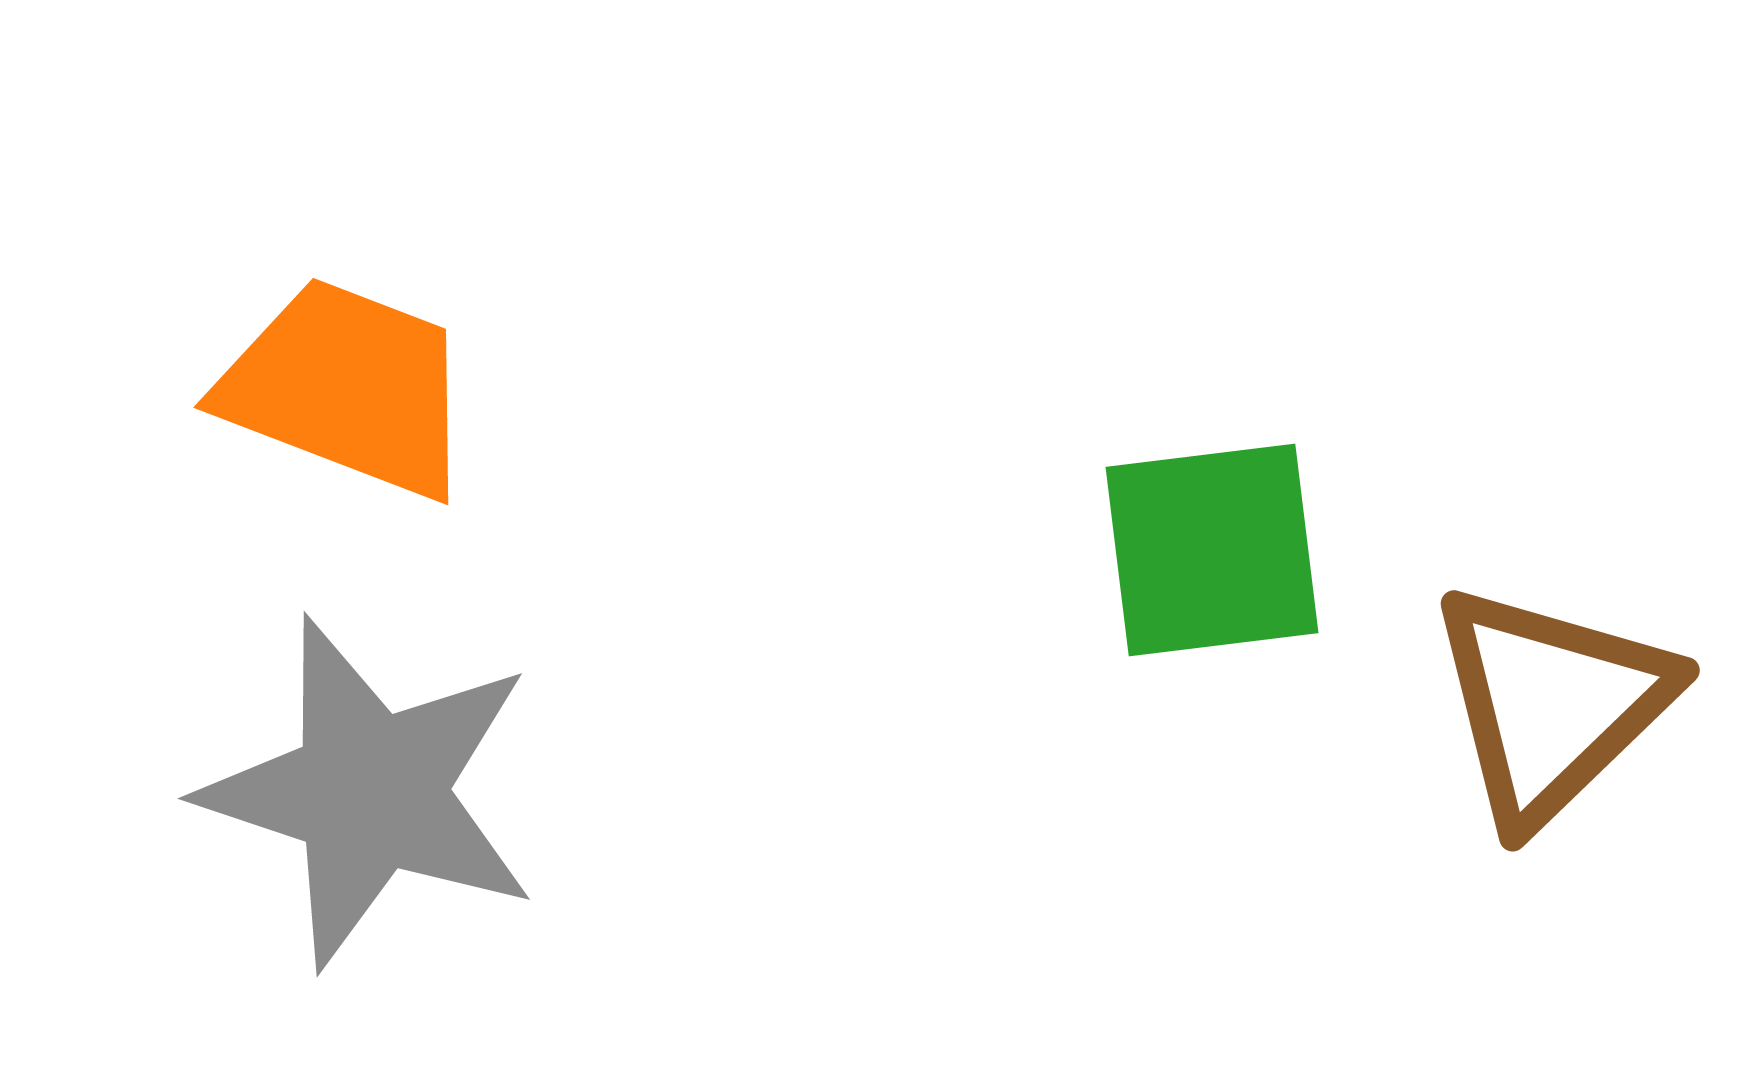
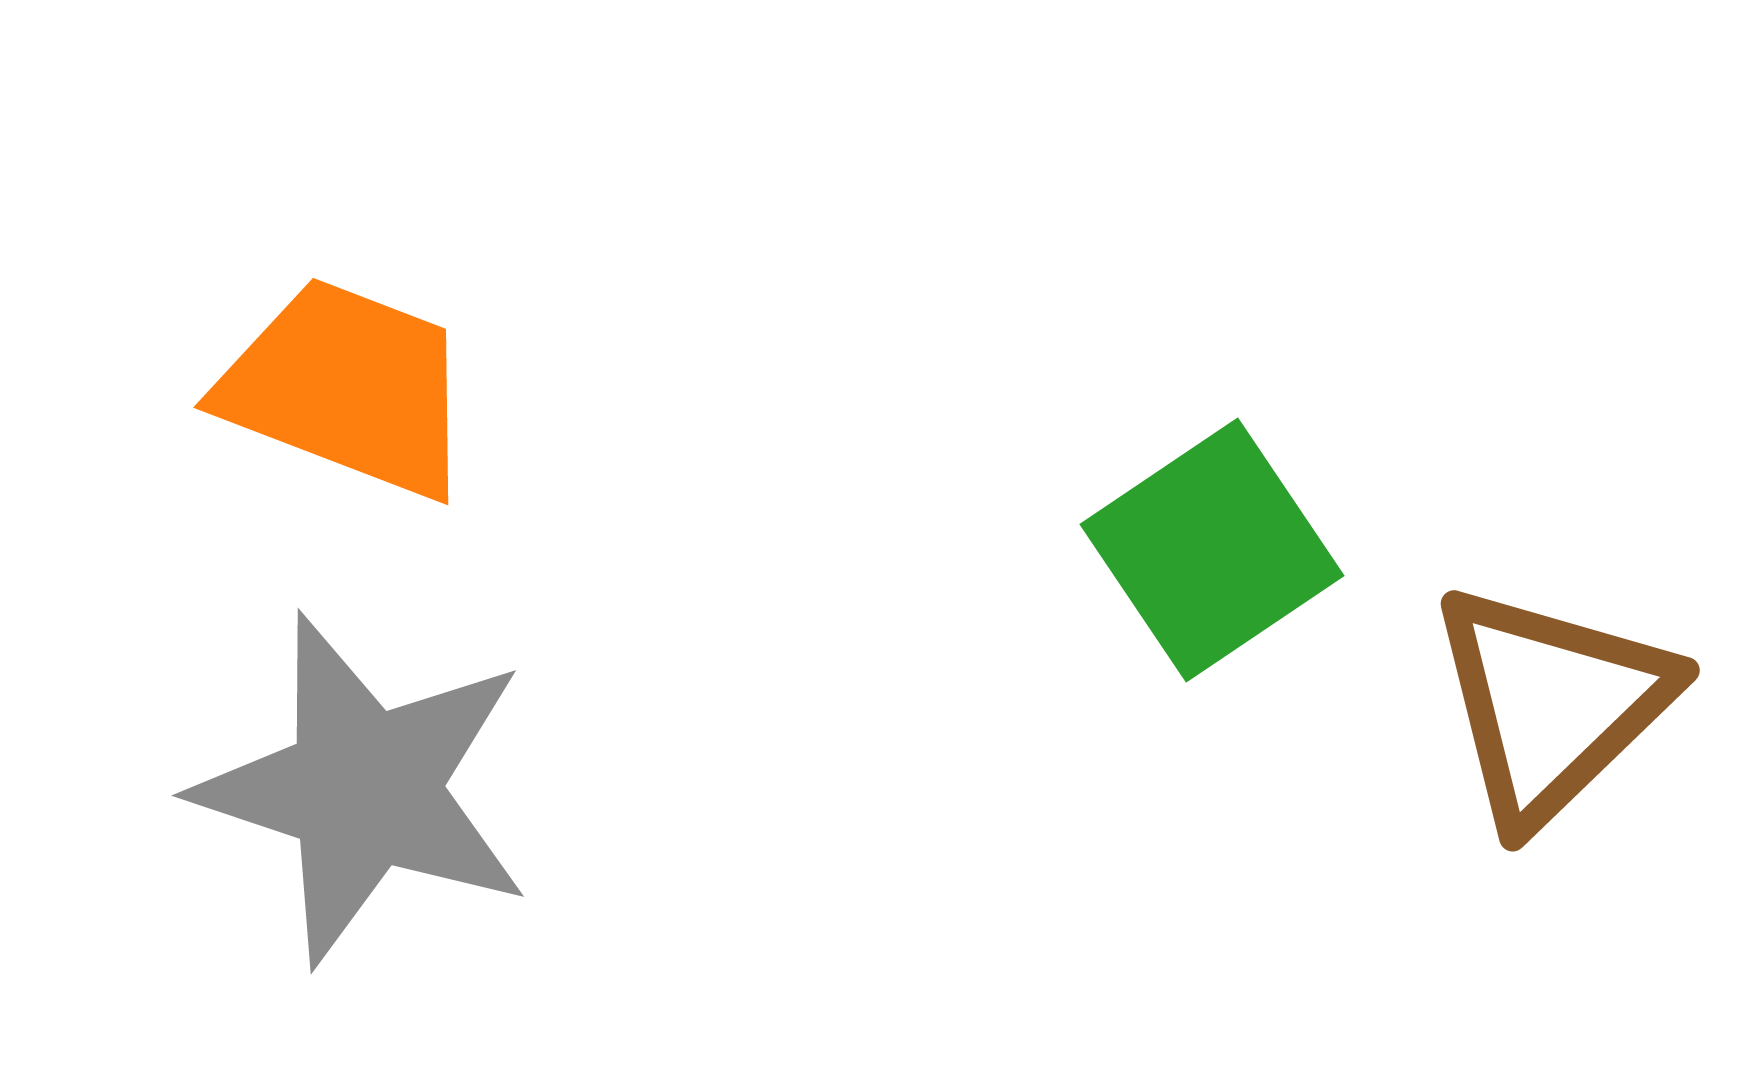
green square: rotated 27 degrees counterclockwise
gray star: moved 6 px left, 3 px up
